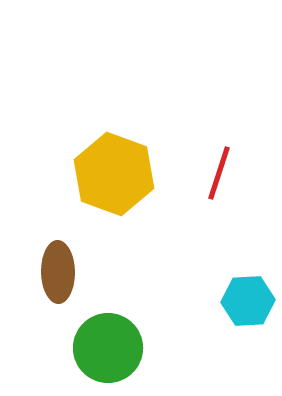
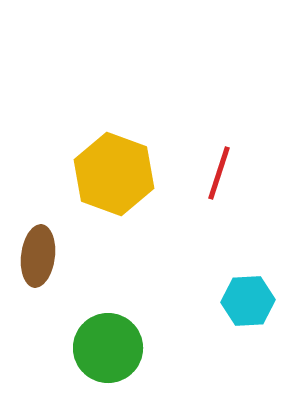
brown ellipse: moved 20 px left, 16 px up; rotated 8 degrees clockwise
